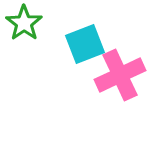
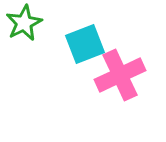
green star: rotated 9 degrees clockwise
